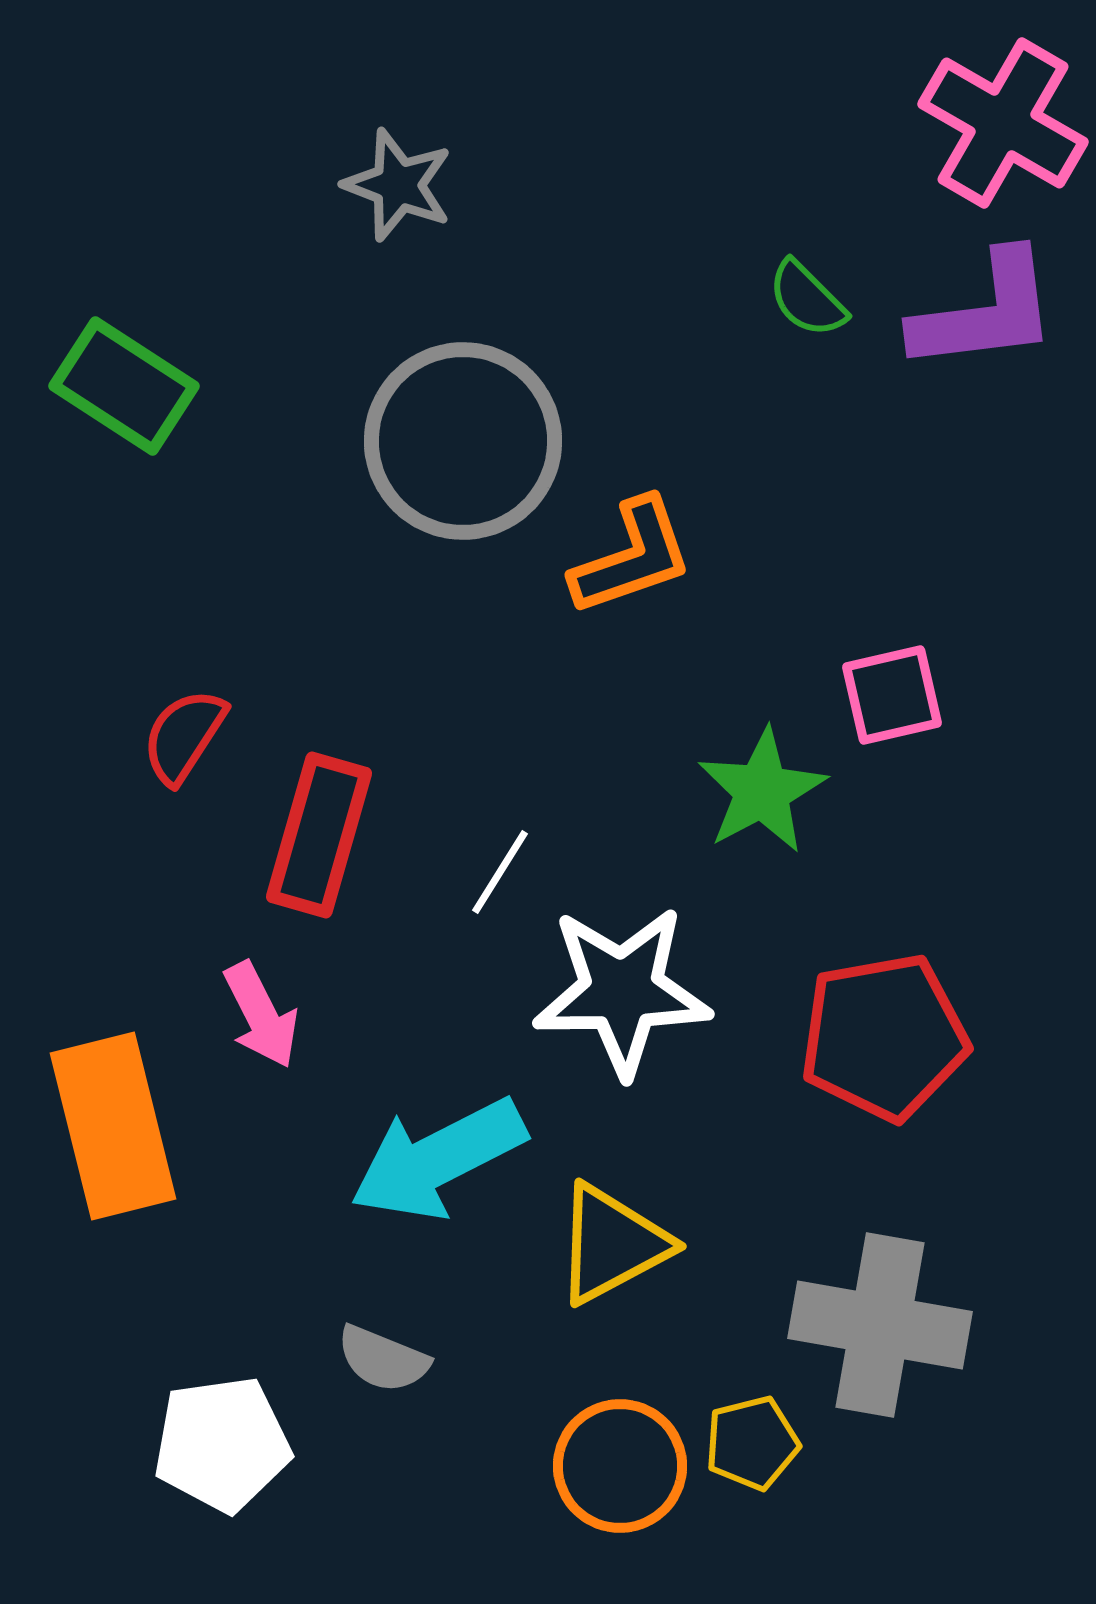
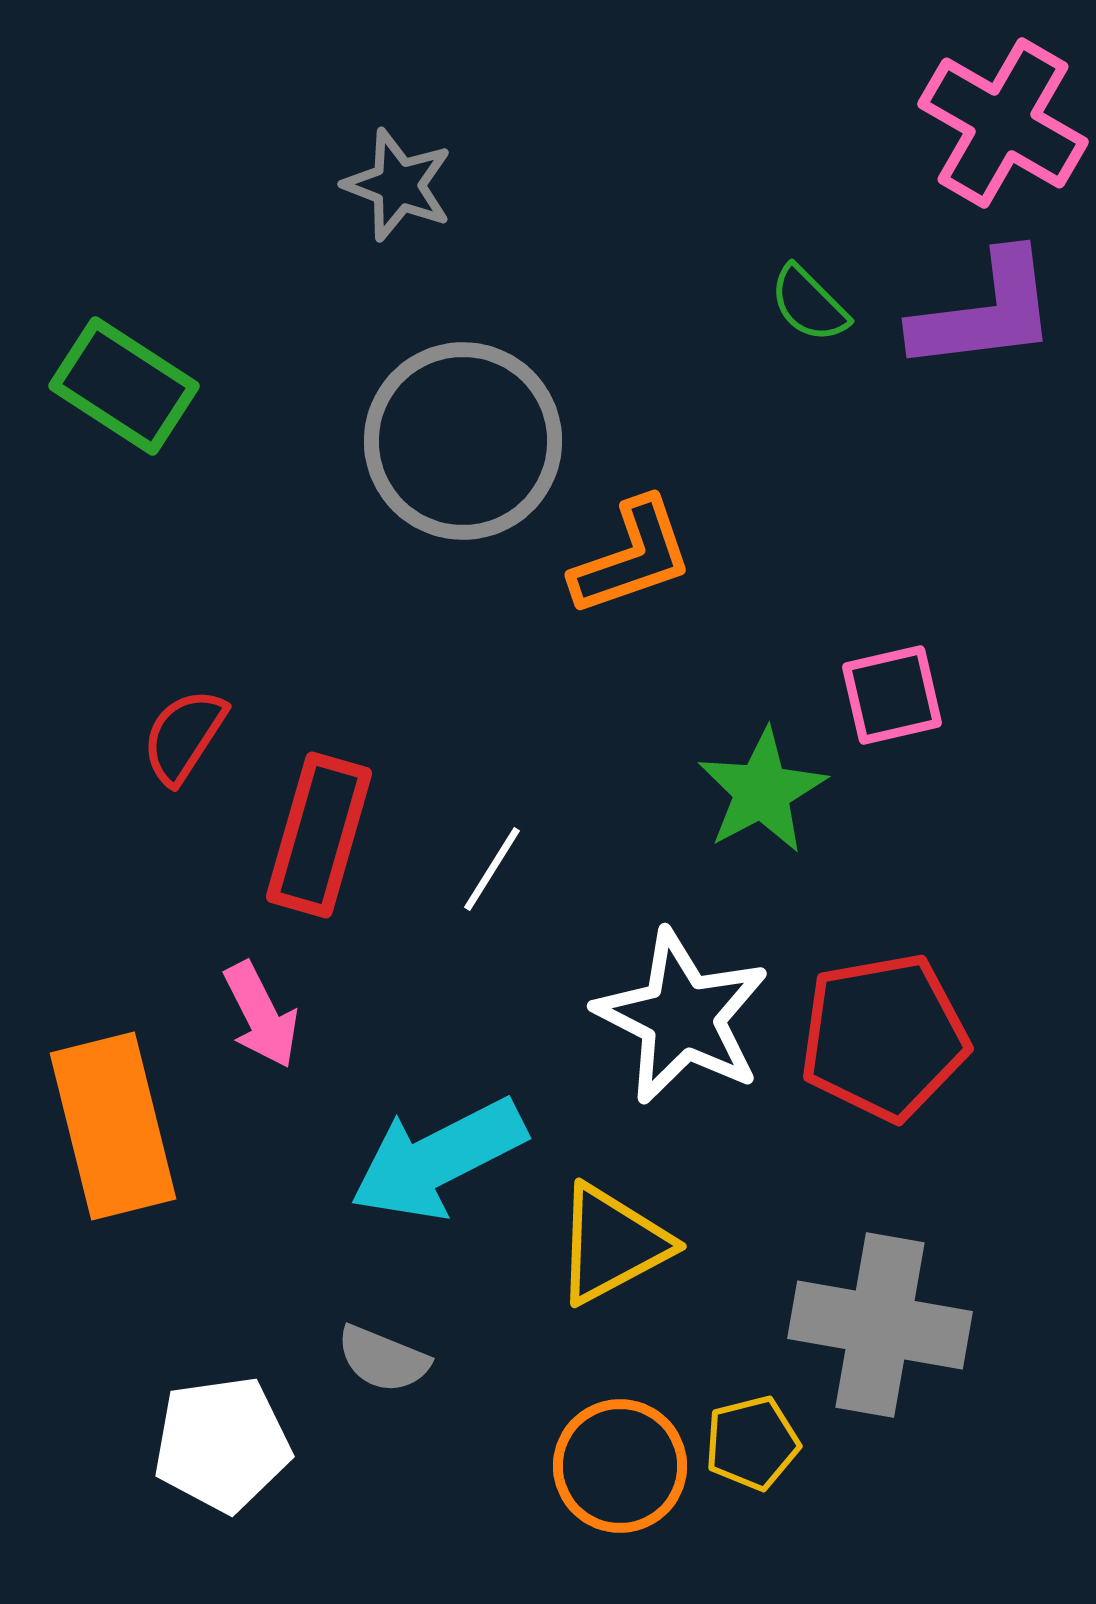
green semicircle: moved 2 px right, 5 px down
white line: moved 8 px left, 3 px up
white star: moved 60 px right, 26 px down; rotated 28 degrees clockwise
